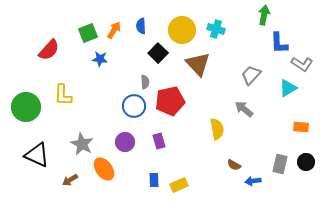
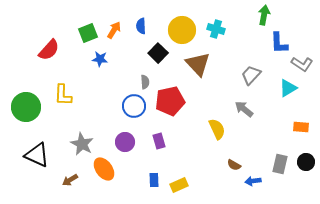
yellow semicircle: rotated 15 degrees counterclockwise
